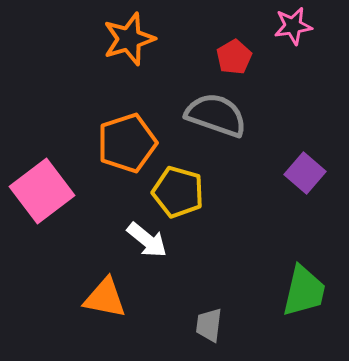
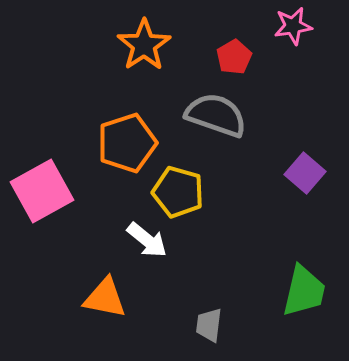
orange star: moved 15 px right, 6 px down; rotated 16 degrees counterclockwise
pink square: rotated 8 degrees clockwise
